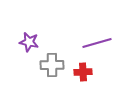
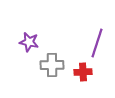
purple line: rotated 56 degrees counterclockwise
